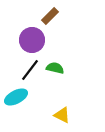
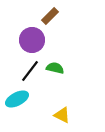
black line: moved 1 px down
cyan ellipse: moved 1 px right, 2 px down
